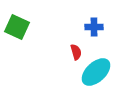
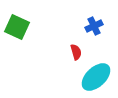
blue cross: moved 1 px up; rotated 24 degrees counterclockwise
cyan ellipse: moved 5 px down
